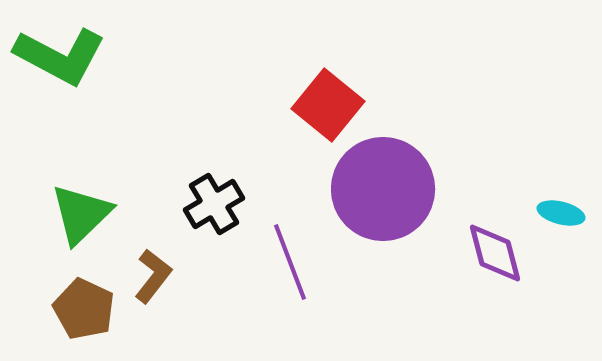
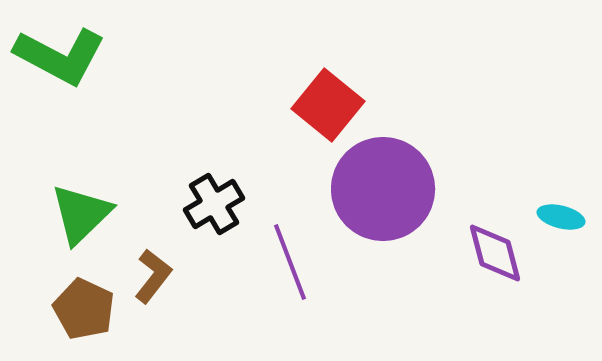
cyan ellipse: moved 4 px down
